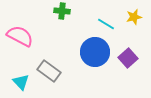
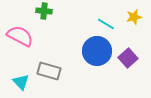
green cross: moved 18 px left
blue circle: moved 2 px right, 1 px up
gray rectangle: rotated 20 degrees counterclockwise
